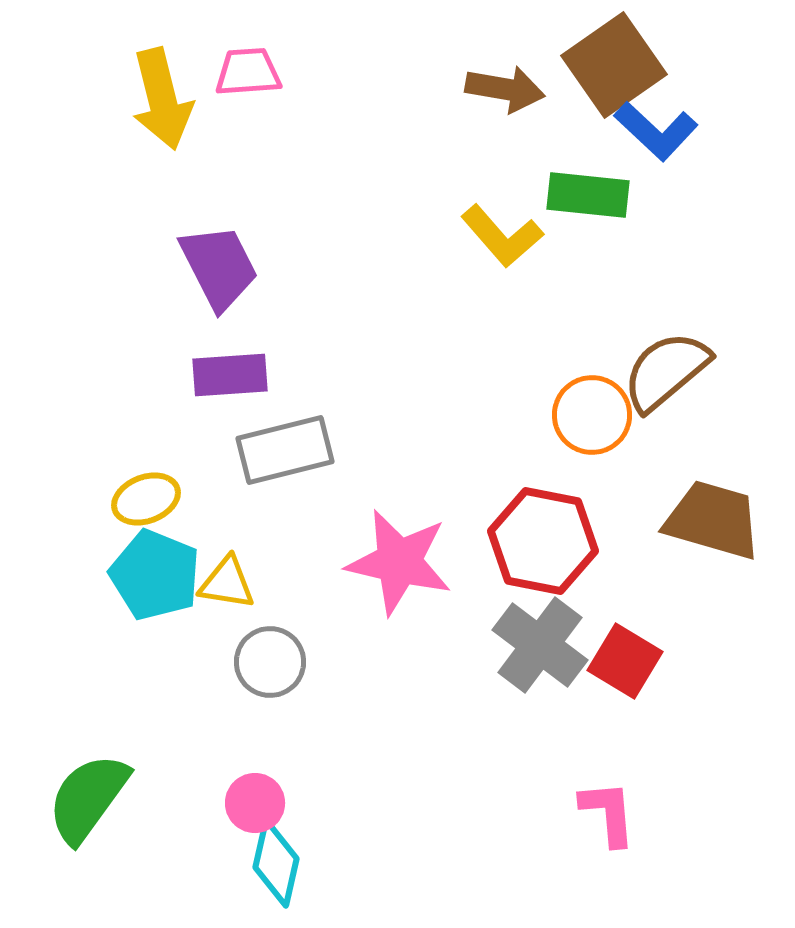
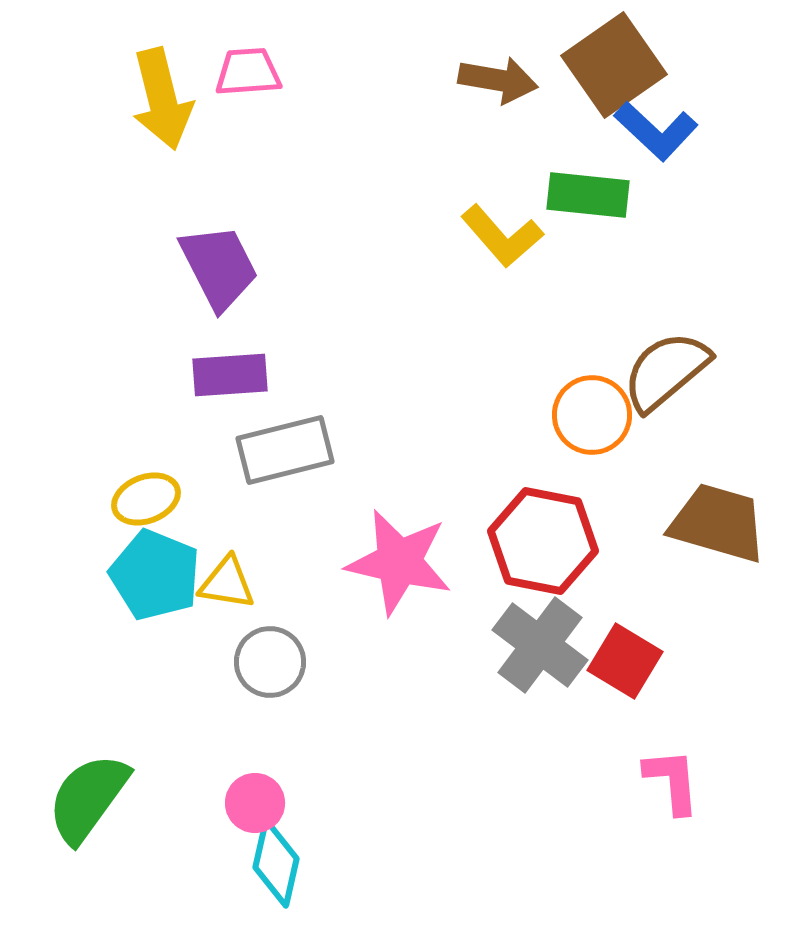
brown arrow: moved 7 px left, 9 px up
brown trapezoid: moved 5 px right, 3 px down
pink L-shape: moved 64 px right, 32 px up
